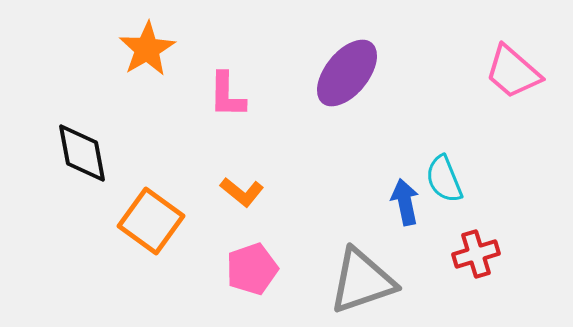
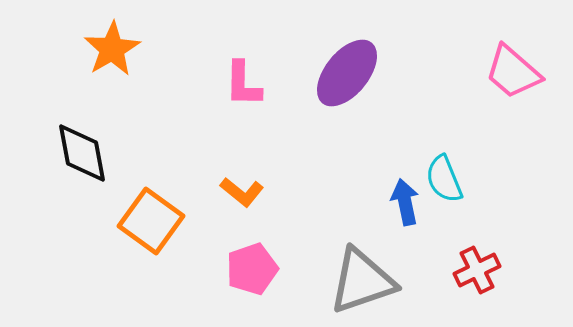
orange star: moved 35 px left
pink L-shape: moved 16 px right, 11 px up
red cross: moved 1 px right, 16 px down; rotated 9 degrees counterclockwise
